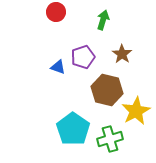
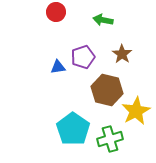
green arrow: rotated 96 degrees counterclockwise
blue triangle: rotated 28 degrees counterclockwise
